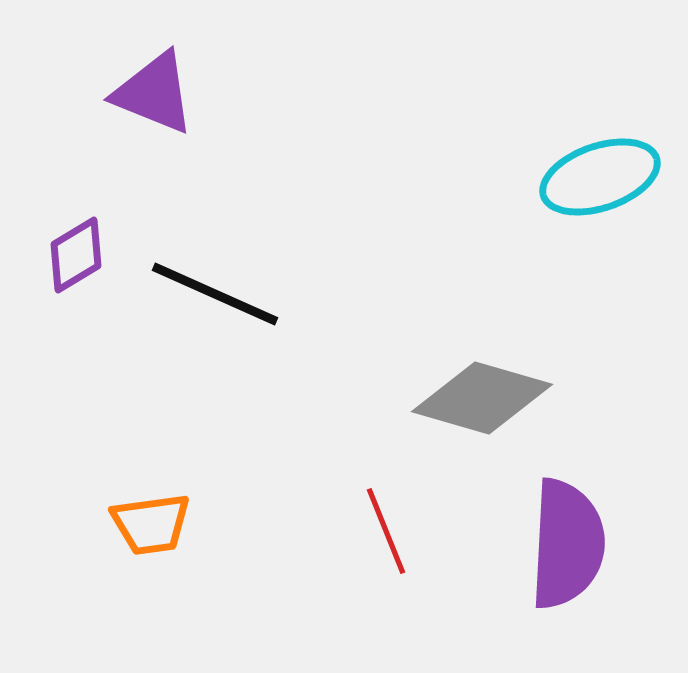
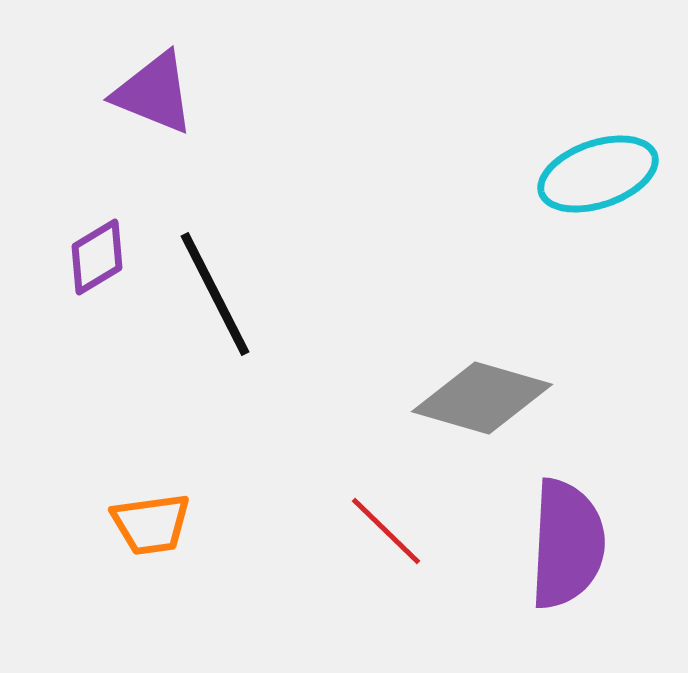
cyan ellipse: moved 2 px left, 3 px up
purple diamond: moved 21 px right, 2 px down
black line: rotated 39 degrees clockwise
red line: rotated 24 degrees counterclockwise
